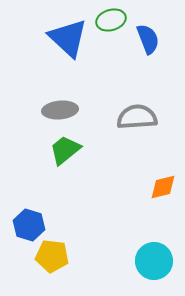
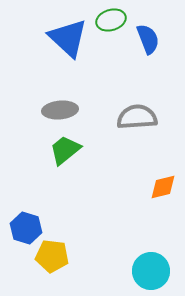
blue hexagon: moved 3 px left, 3 px down
cyan circle: moved 3 px left, 10 px down
